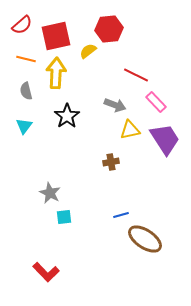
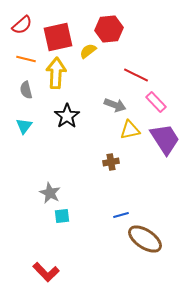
red square: moved 2 px right, 1 px down
gray semicircle: moved 1 px up
cyan square: moved 2 px left, 1 px up
